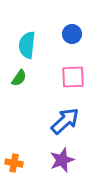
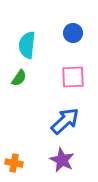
blue circle: moved 1 px right, 1 px up
purple star: rotated 25 degrees counterclockwise
